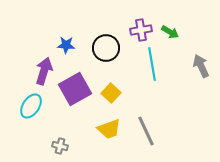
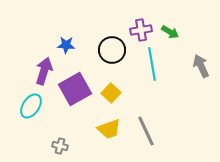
black circle: moved 6 px right, 2 px down
